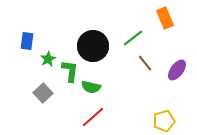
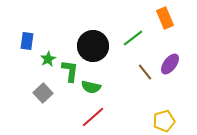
brown line: moved 9 px down
purple ellipse: moved 7 px left, 6 px up
